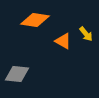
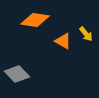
gray diamond: rotated 40 degrees clockwise
